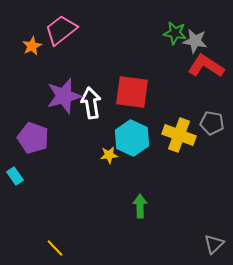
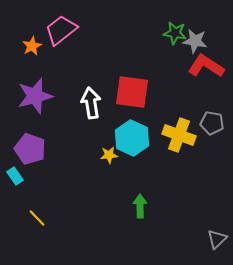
purple star: moved 29 px left
purple pentagon: moved 3 px left, 11 px down
gray triangle: moved 3 px right, 5 px up
yellow line: moved 18 px left, 30 px up
